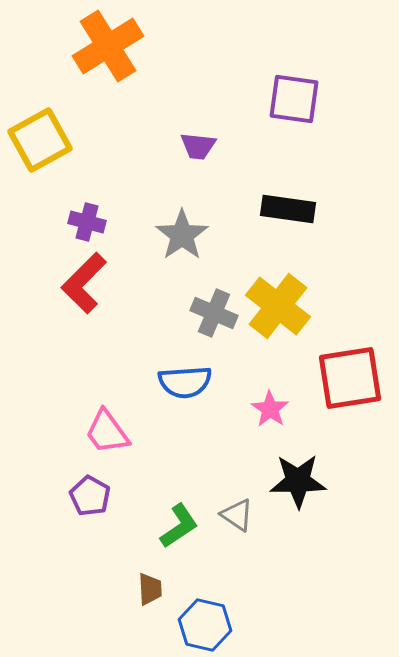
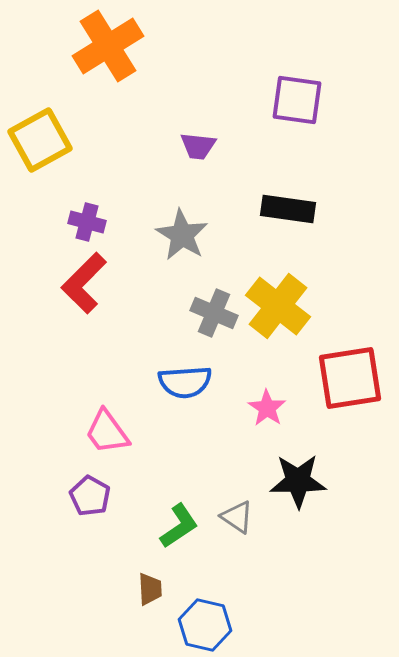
purple square: moved 3 px right, 1 px down
gray star: rotated 6 degrees counterclockwise
pink star: moved 3 px left, 1 px up
gray triangle: moved 2 px down
